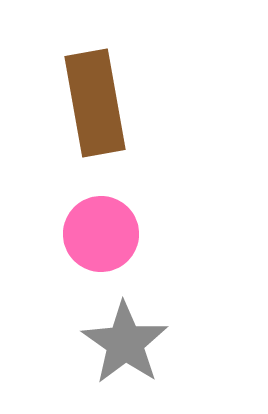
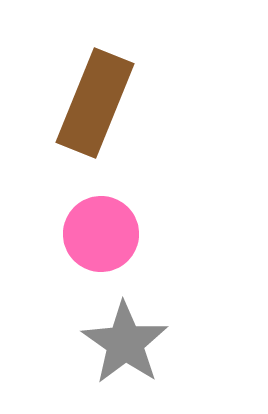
brown rectangle: rotated 32 degrees clockwise
